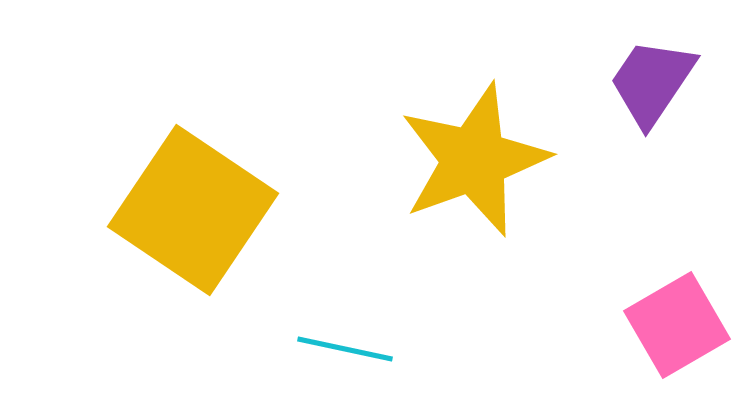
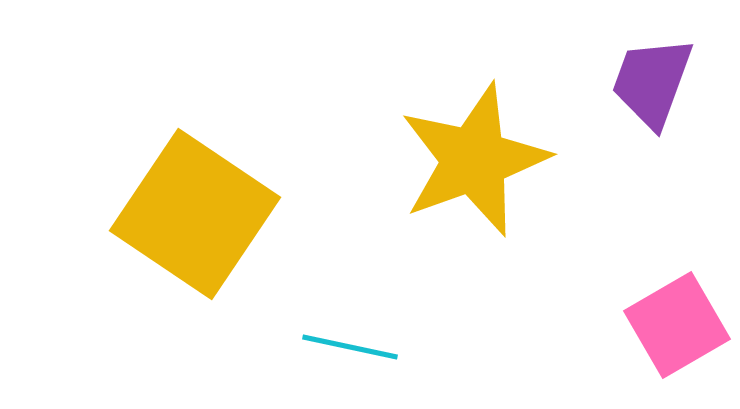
purple trapezoid: rotated 14 degrees counterclockwise
yellow square: moved 2 px right, 4 px down
cyan line: moved 5 px right, 2 px up
